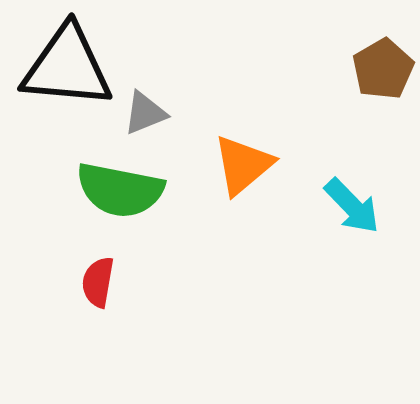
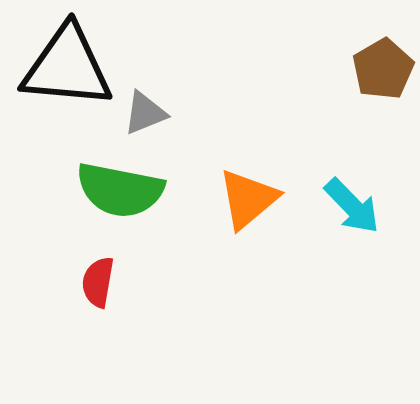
orange triangle: moved 5 px right, 34 px down
